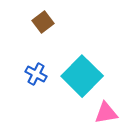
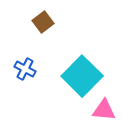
blue cross: moved 11 px left, 5 px up
pink triangle: moved 2 px left, 3 px up; rotated 15 degrees clockwise
